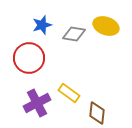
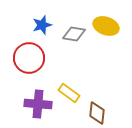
purple cross: moved 1 px right, 1 px down; rotated 32 degrees clockwise
